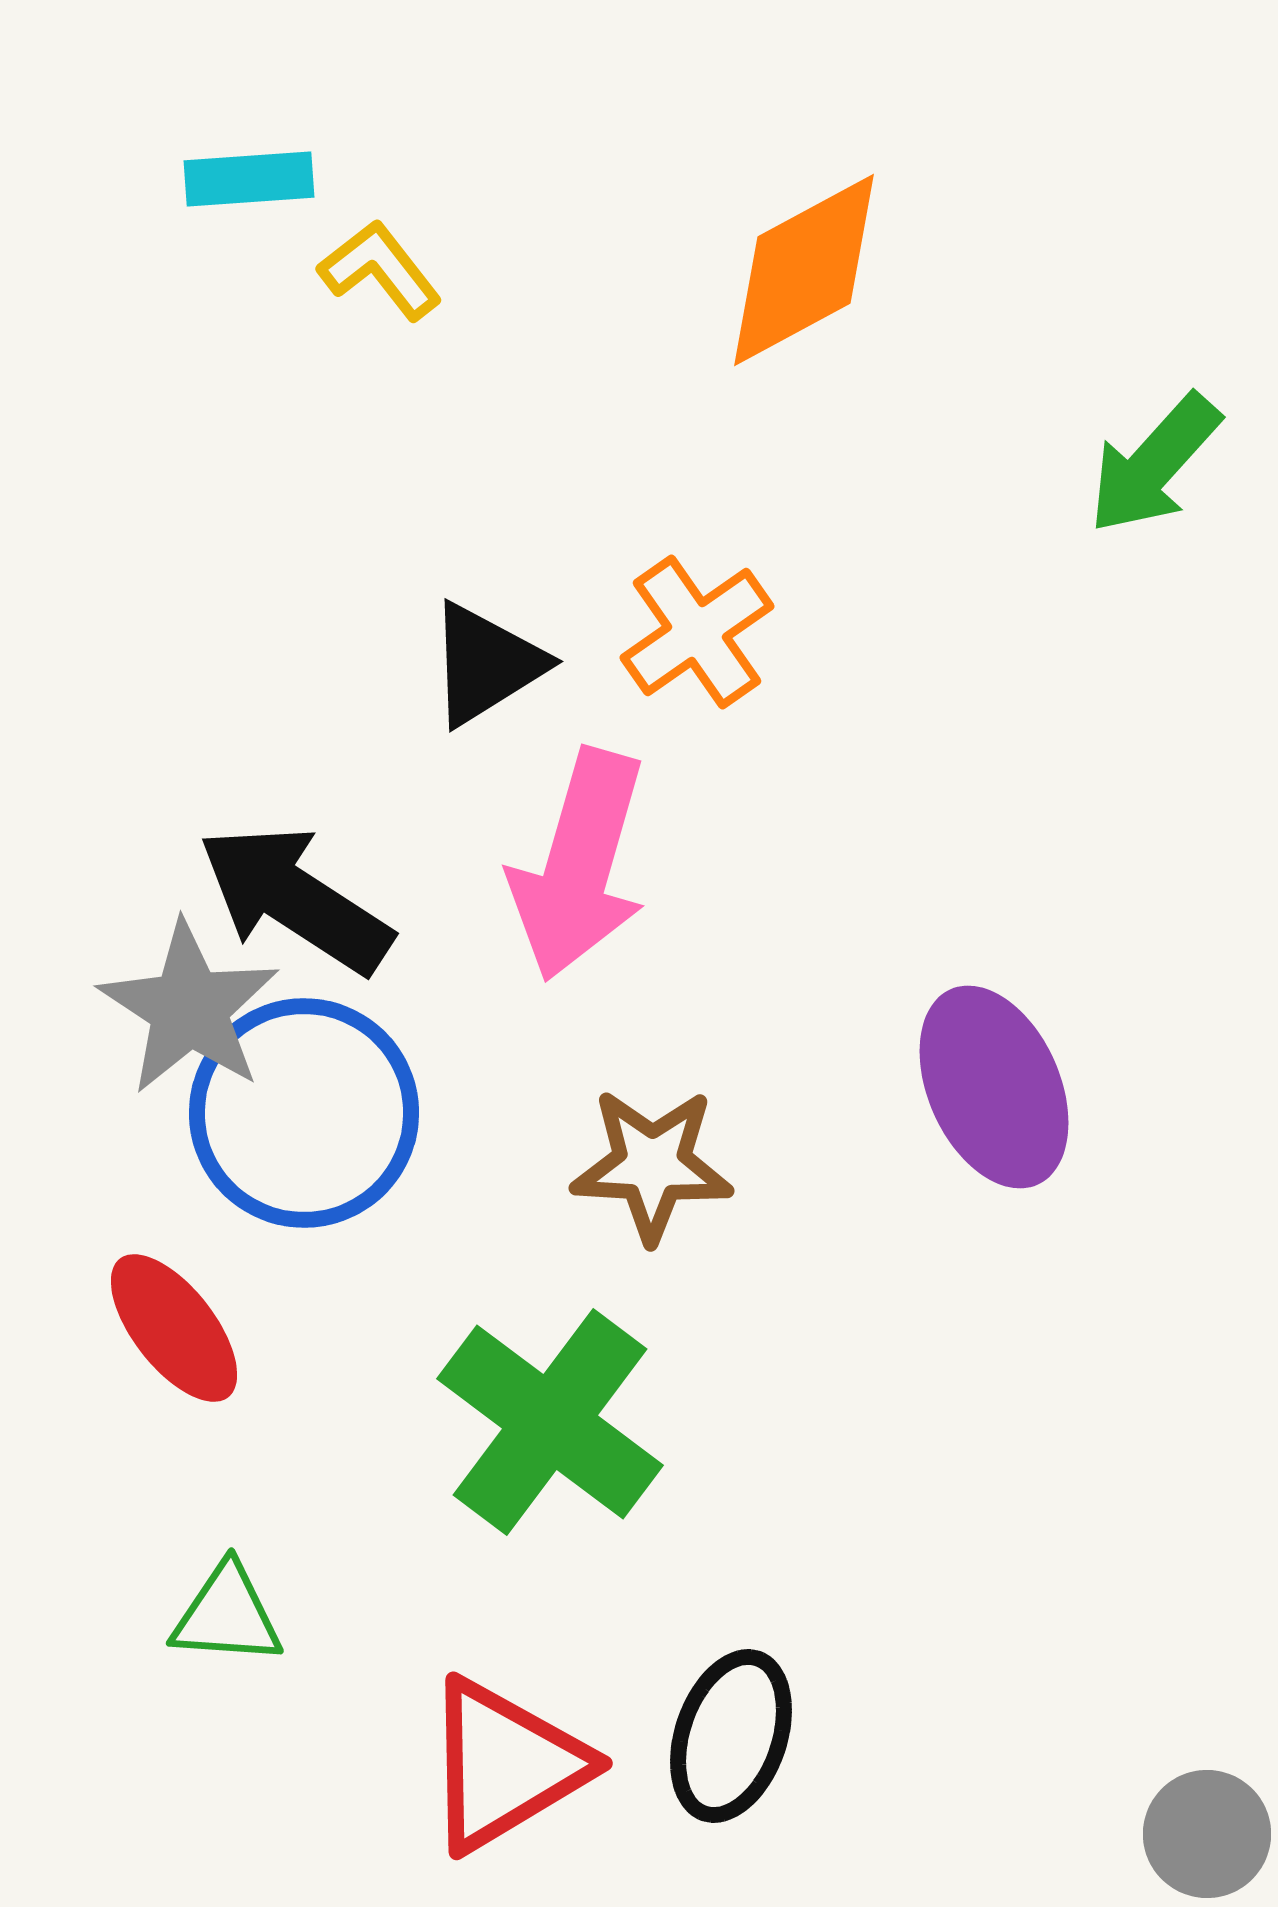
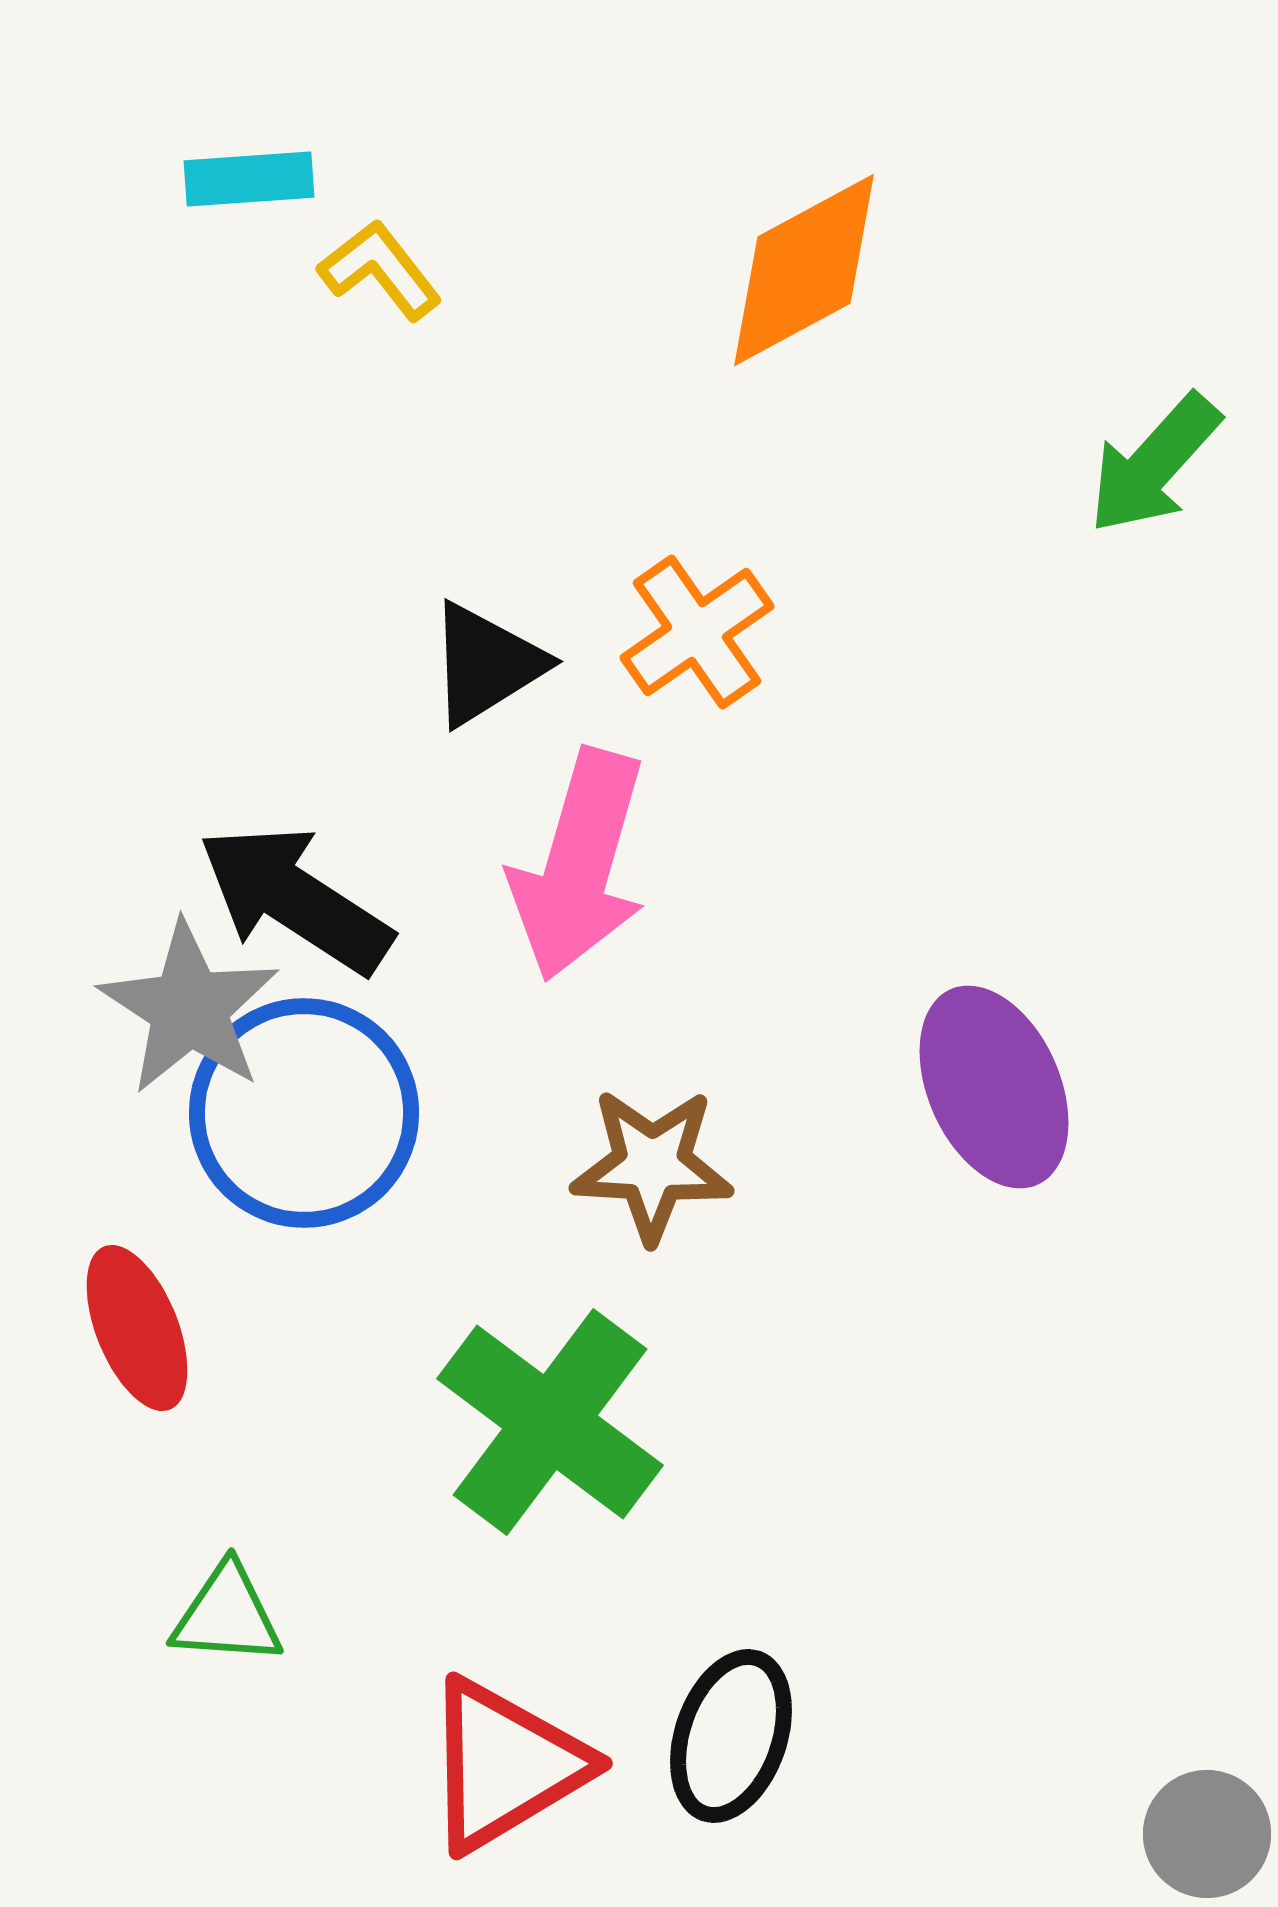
red ellipse: moved 37 px left; rotated 16 degrees clockwise
